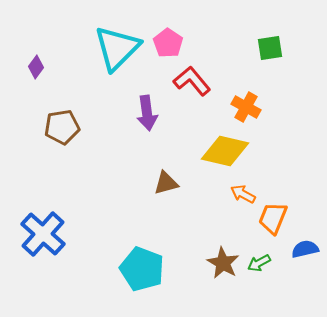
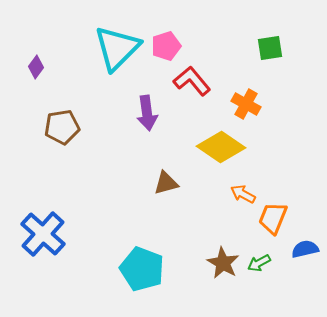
pink pentagon: moved 2 px left, 3 px down; rotated 20 degrees clockwise
orange cross: moved 3 px up
yellow diamond: moved 4 px left, 4 px up; rotated 21 degrees clockwise
